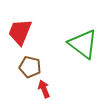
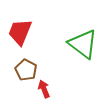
brown pentagon: moved 4 px left, 3 px down; rotated 15 degrees clockwise
